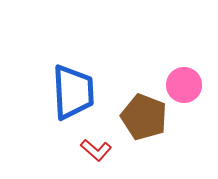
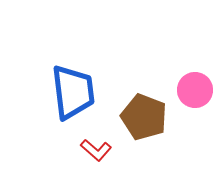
pink circle: moved 11 px right, 5 px down
blue trapezoid: rotated 4 degrees counterclockwise
